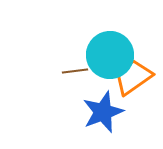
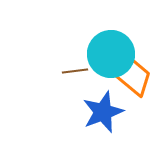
cyan circle: moved 1 px right, 1 px up
orange trapezoid: rotated 75 degrees clockwise
